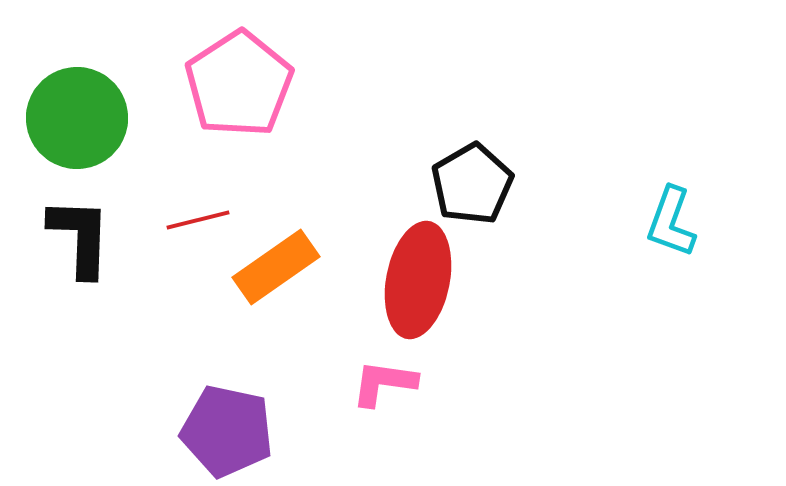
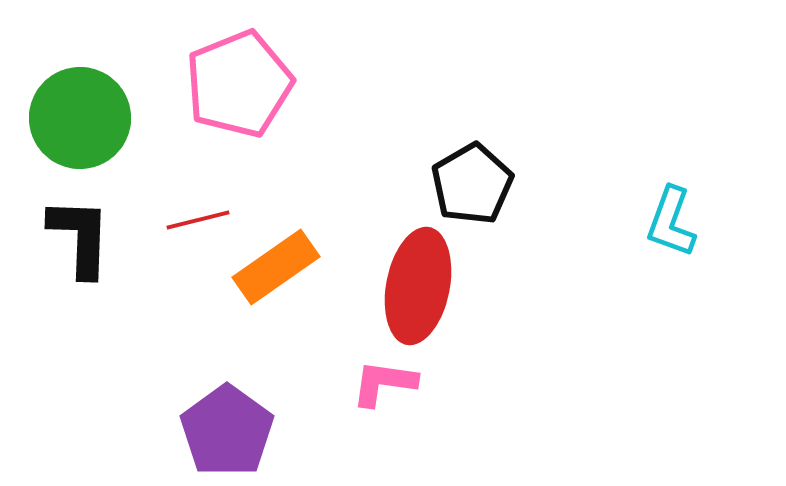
pink pentagon: rotated 11 degrees clockwise
green circle: moved 3 px right
red ellipse: moved 6 px down
purple pentagon: rotated 24 degrees clockwise
